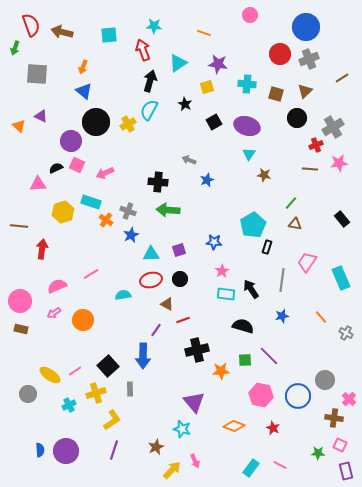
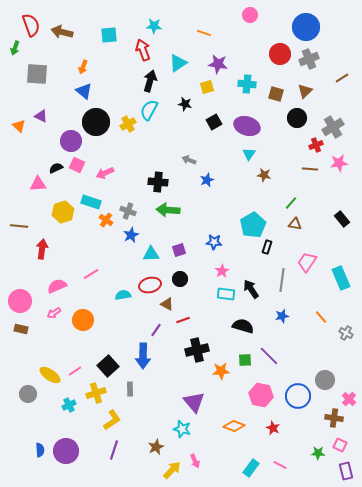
black star at (185, 104): rotated 16 degrees counterclockwise
red ellipse at (151, 280): moved 1 px left, 5 px down
